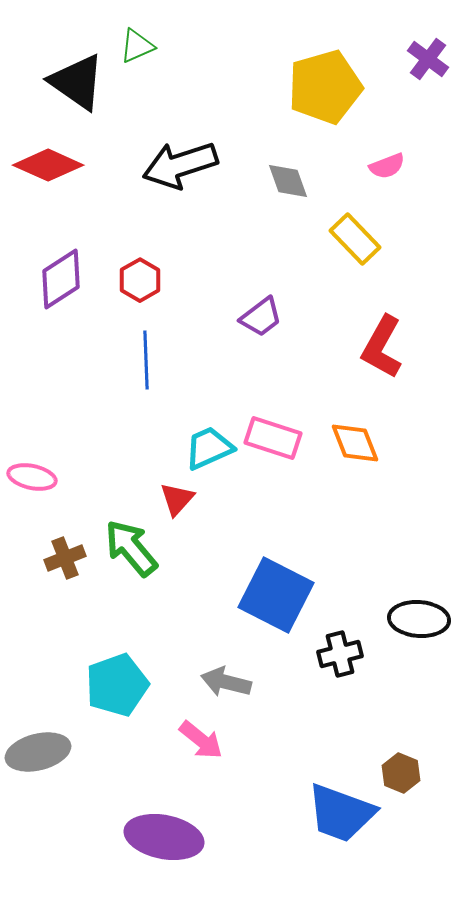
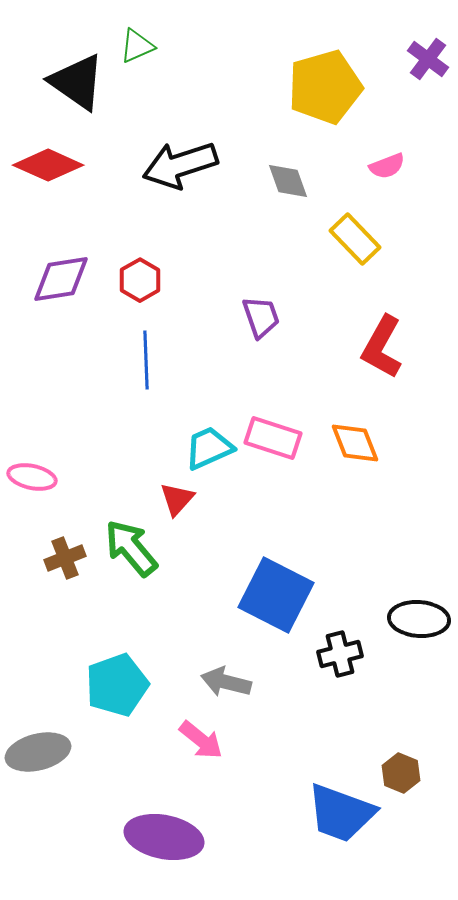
purple diamond: rotated 24 degrees clockwise
purple trapezoid: rotated 72 degrees counterclockwise
